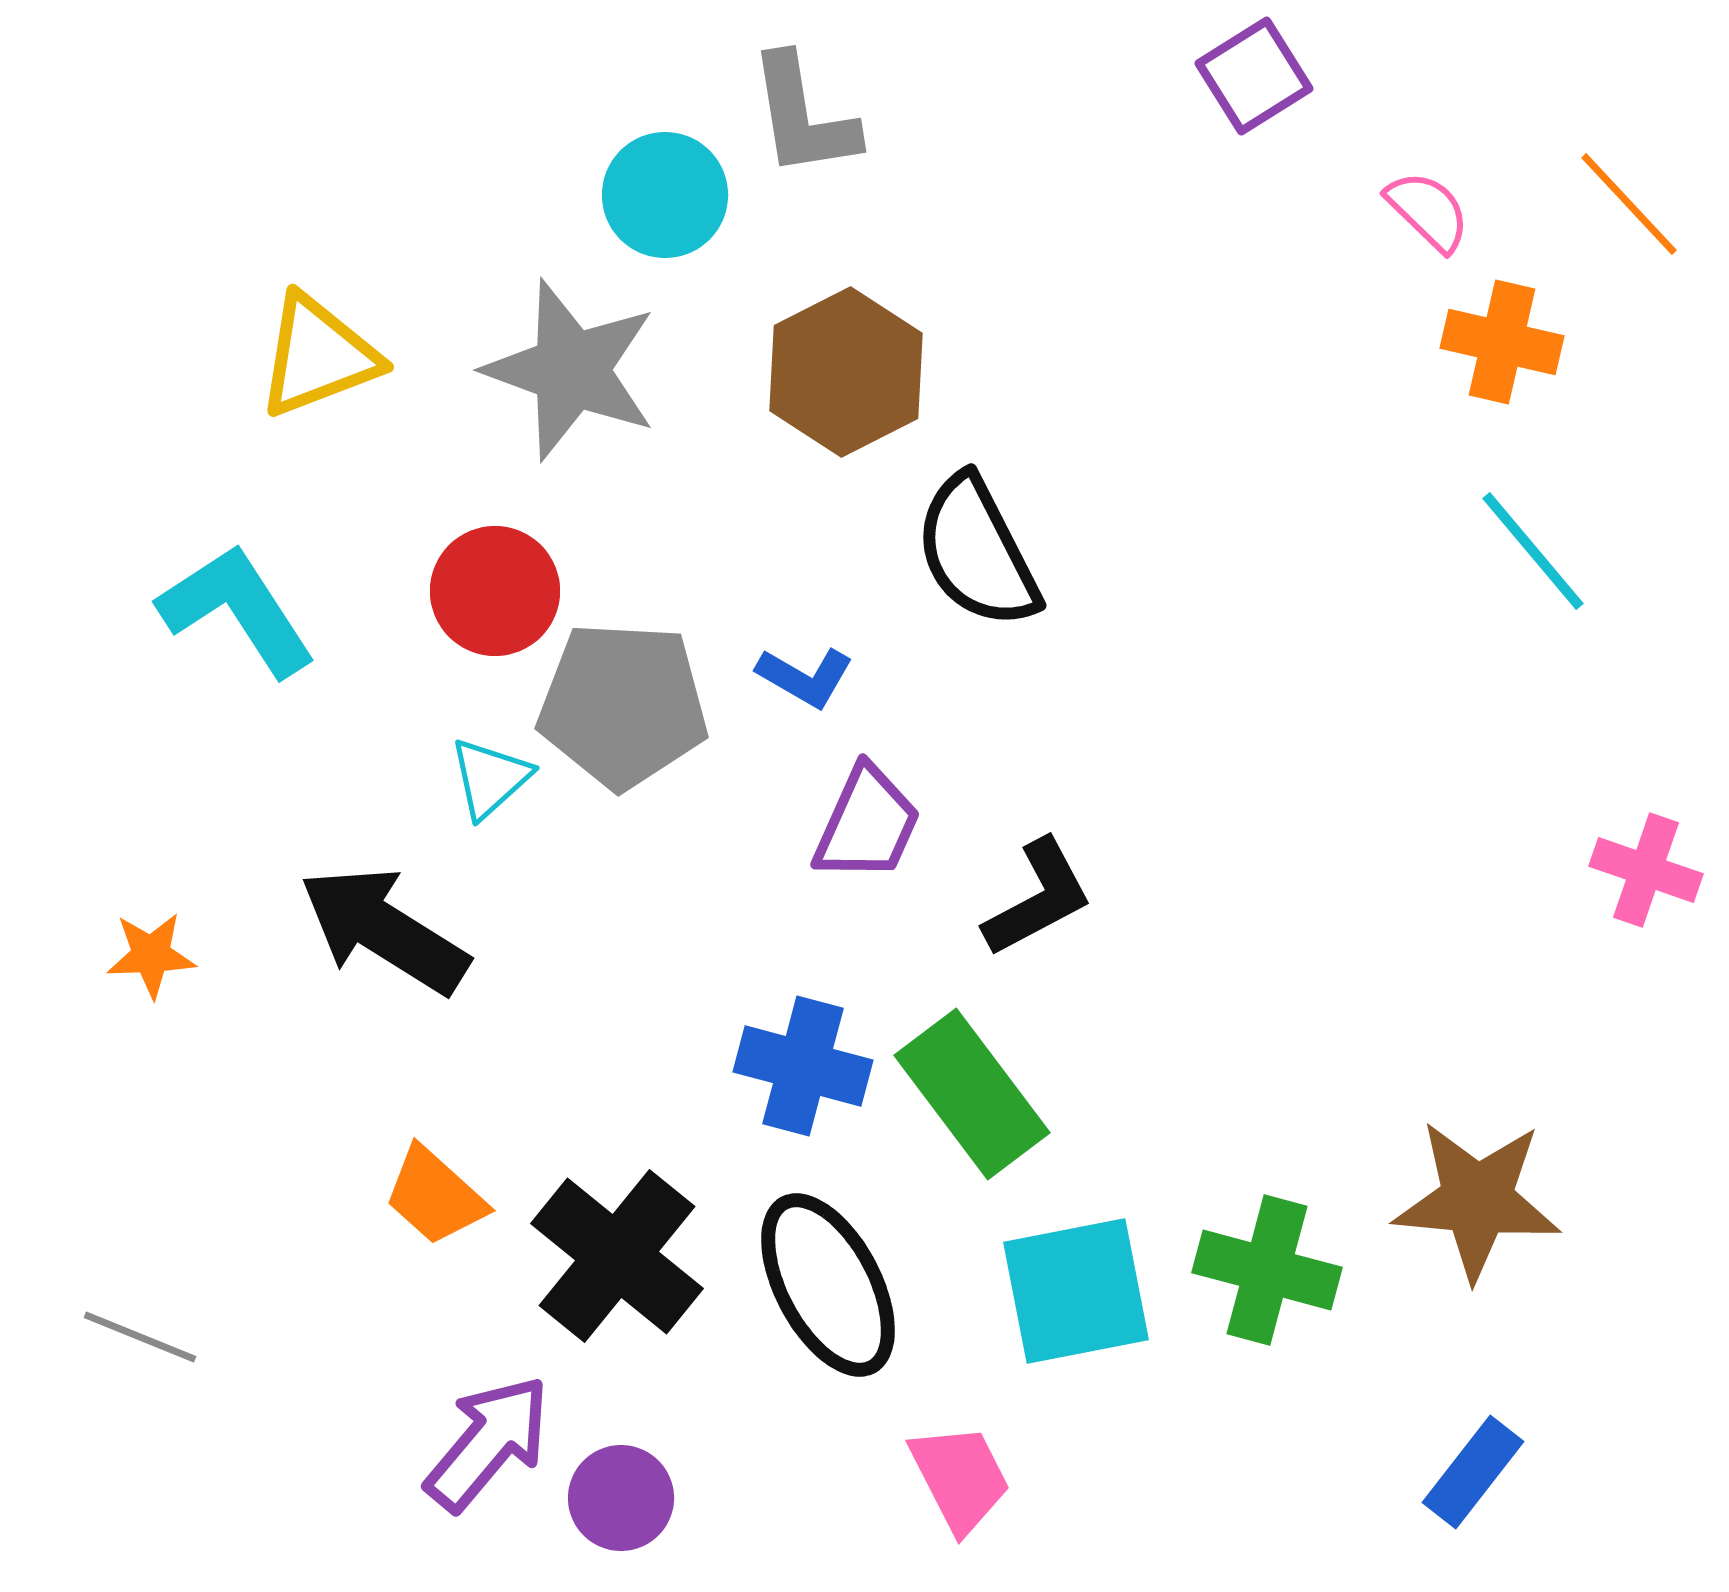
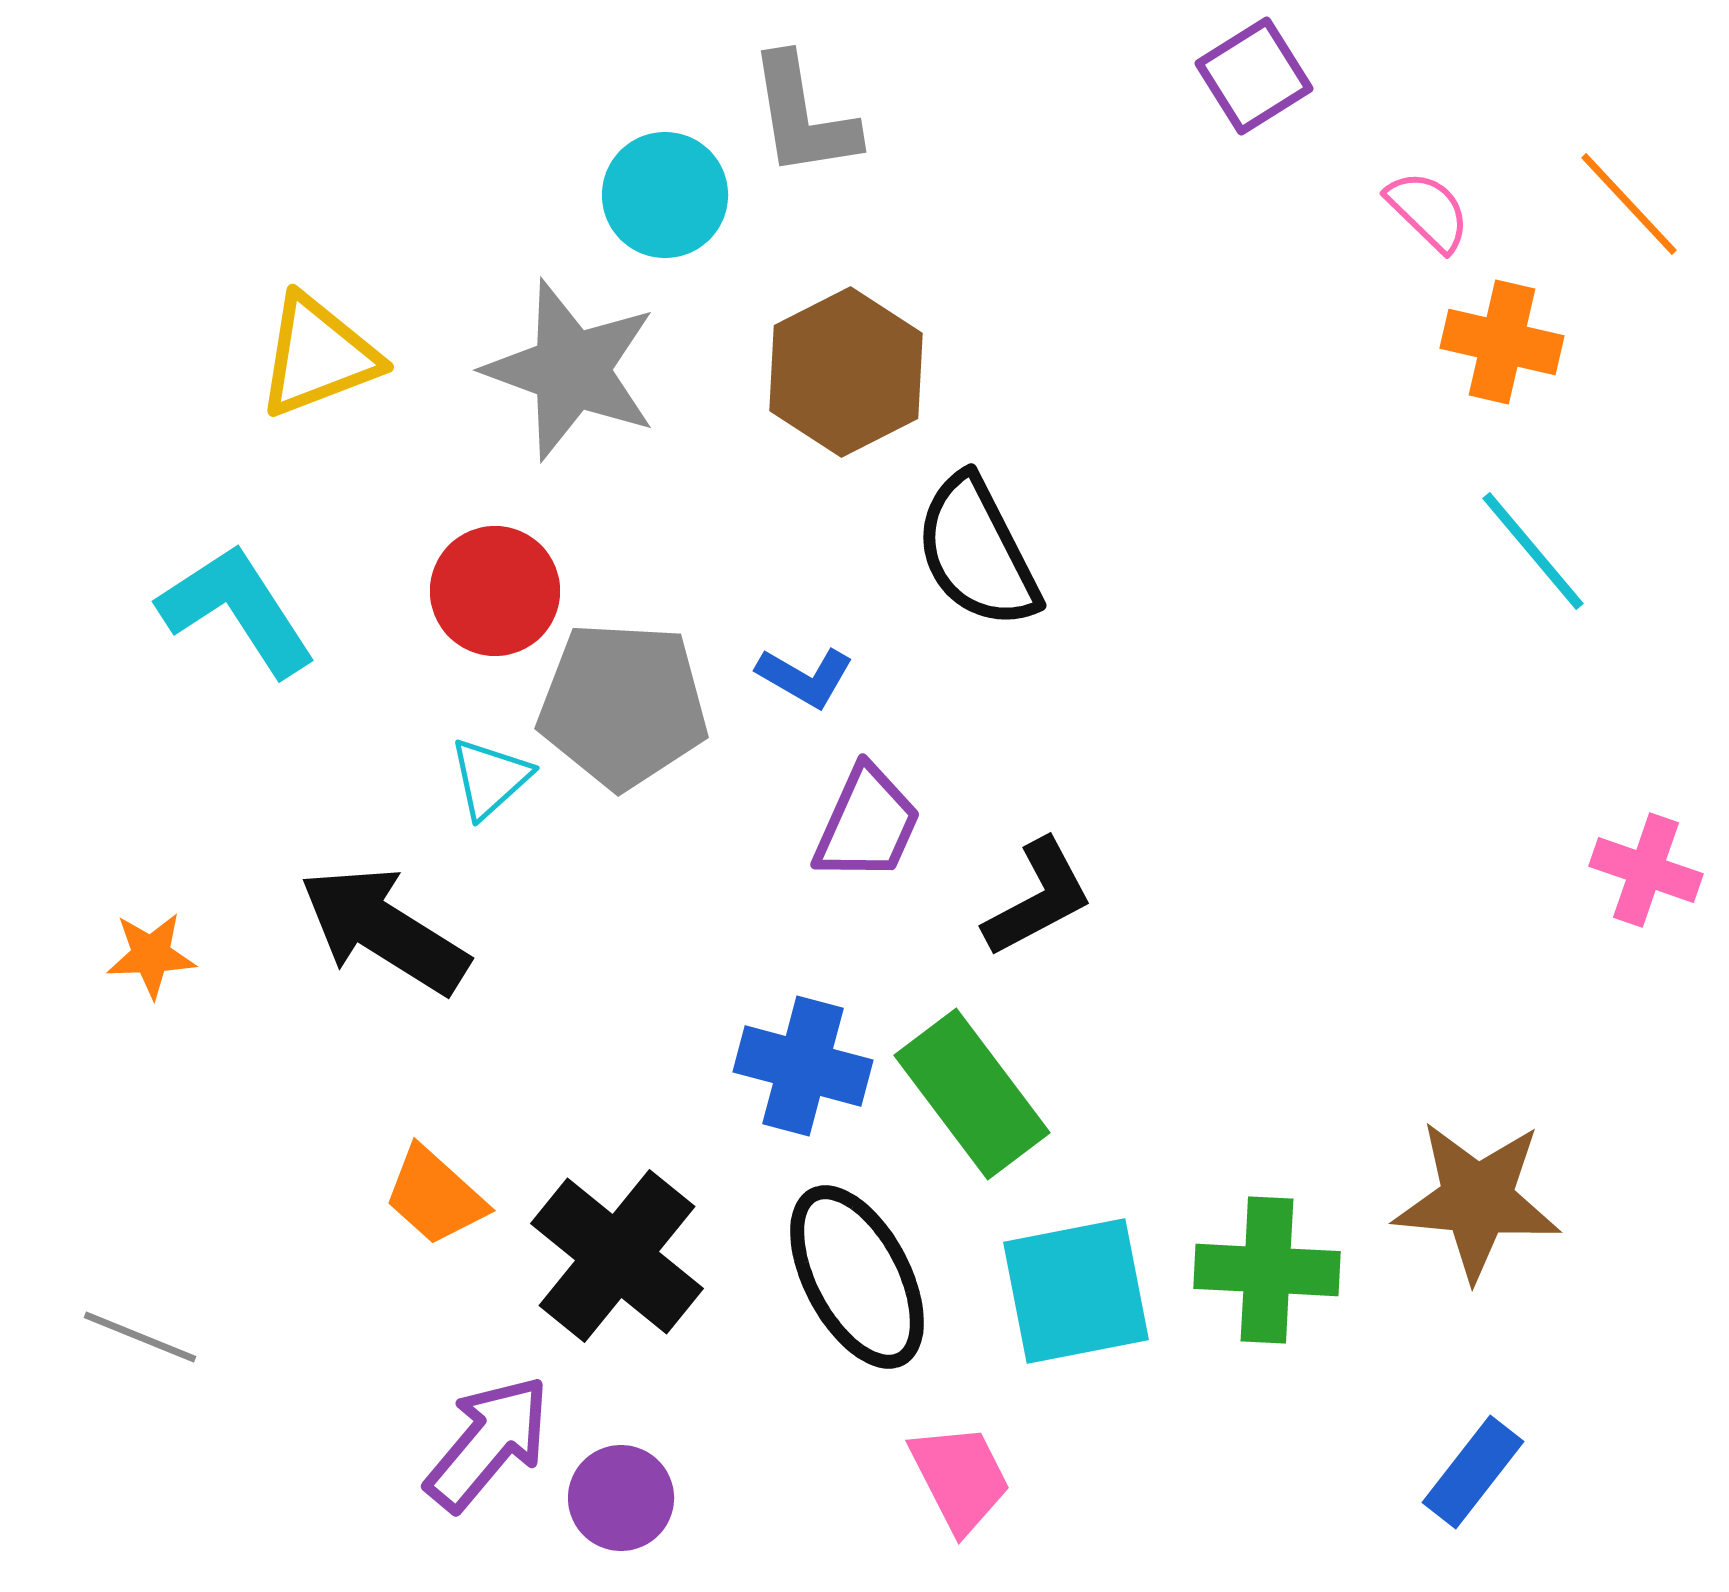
green cross: rotated 12 degrees counterclockwise
black ellipse: moved 29 px right, 8 px up
